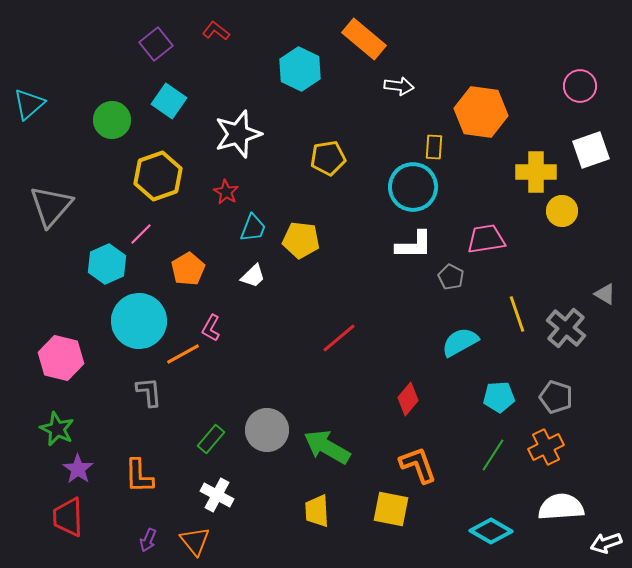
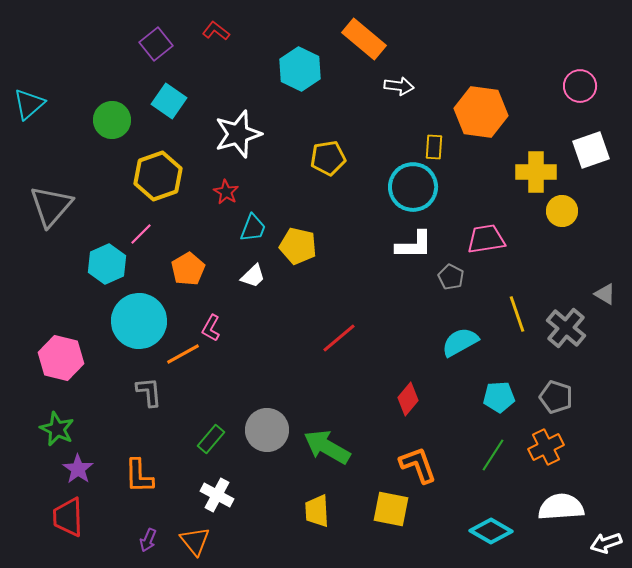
yellow pentagon at (301, 240): moved 3 px left, 6 px down; rotated 6 degrees clockwise
